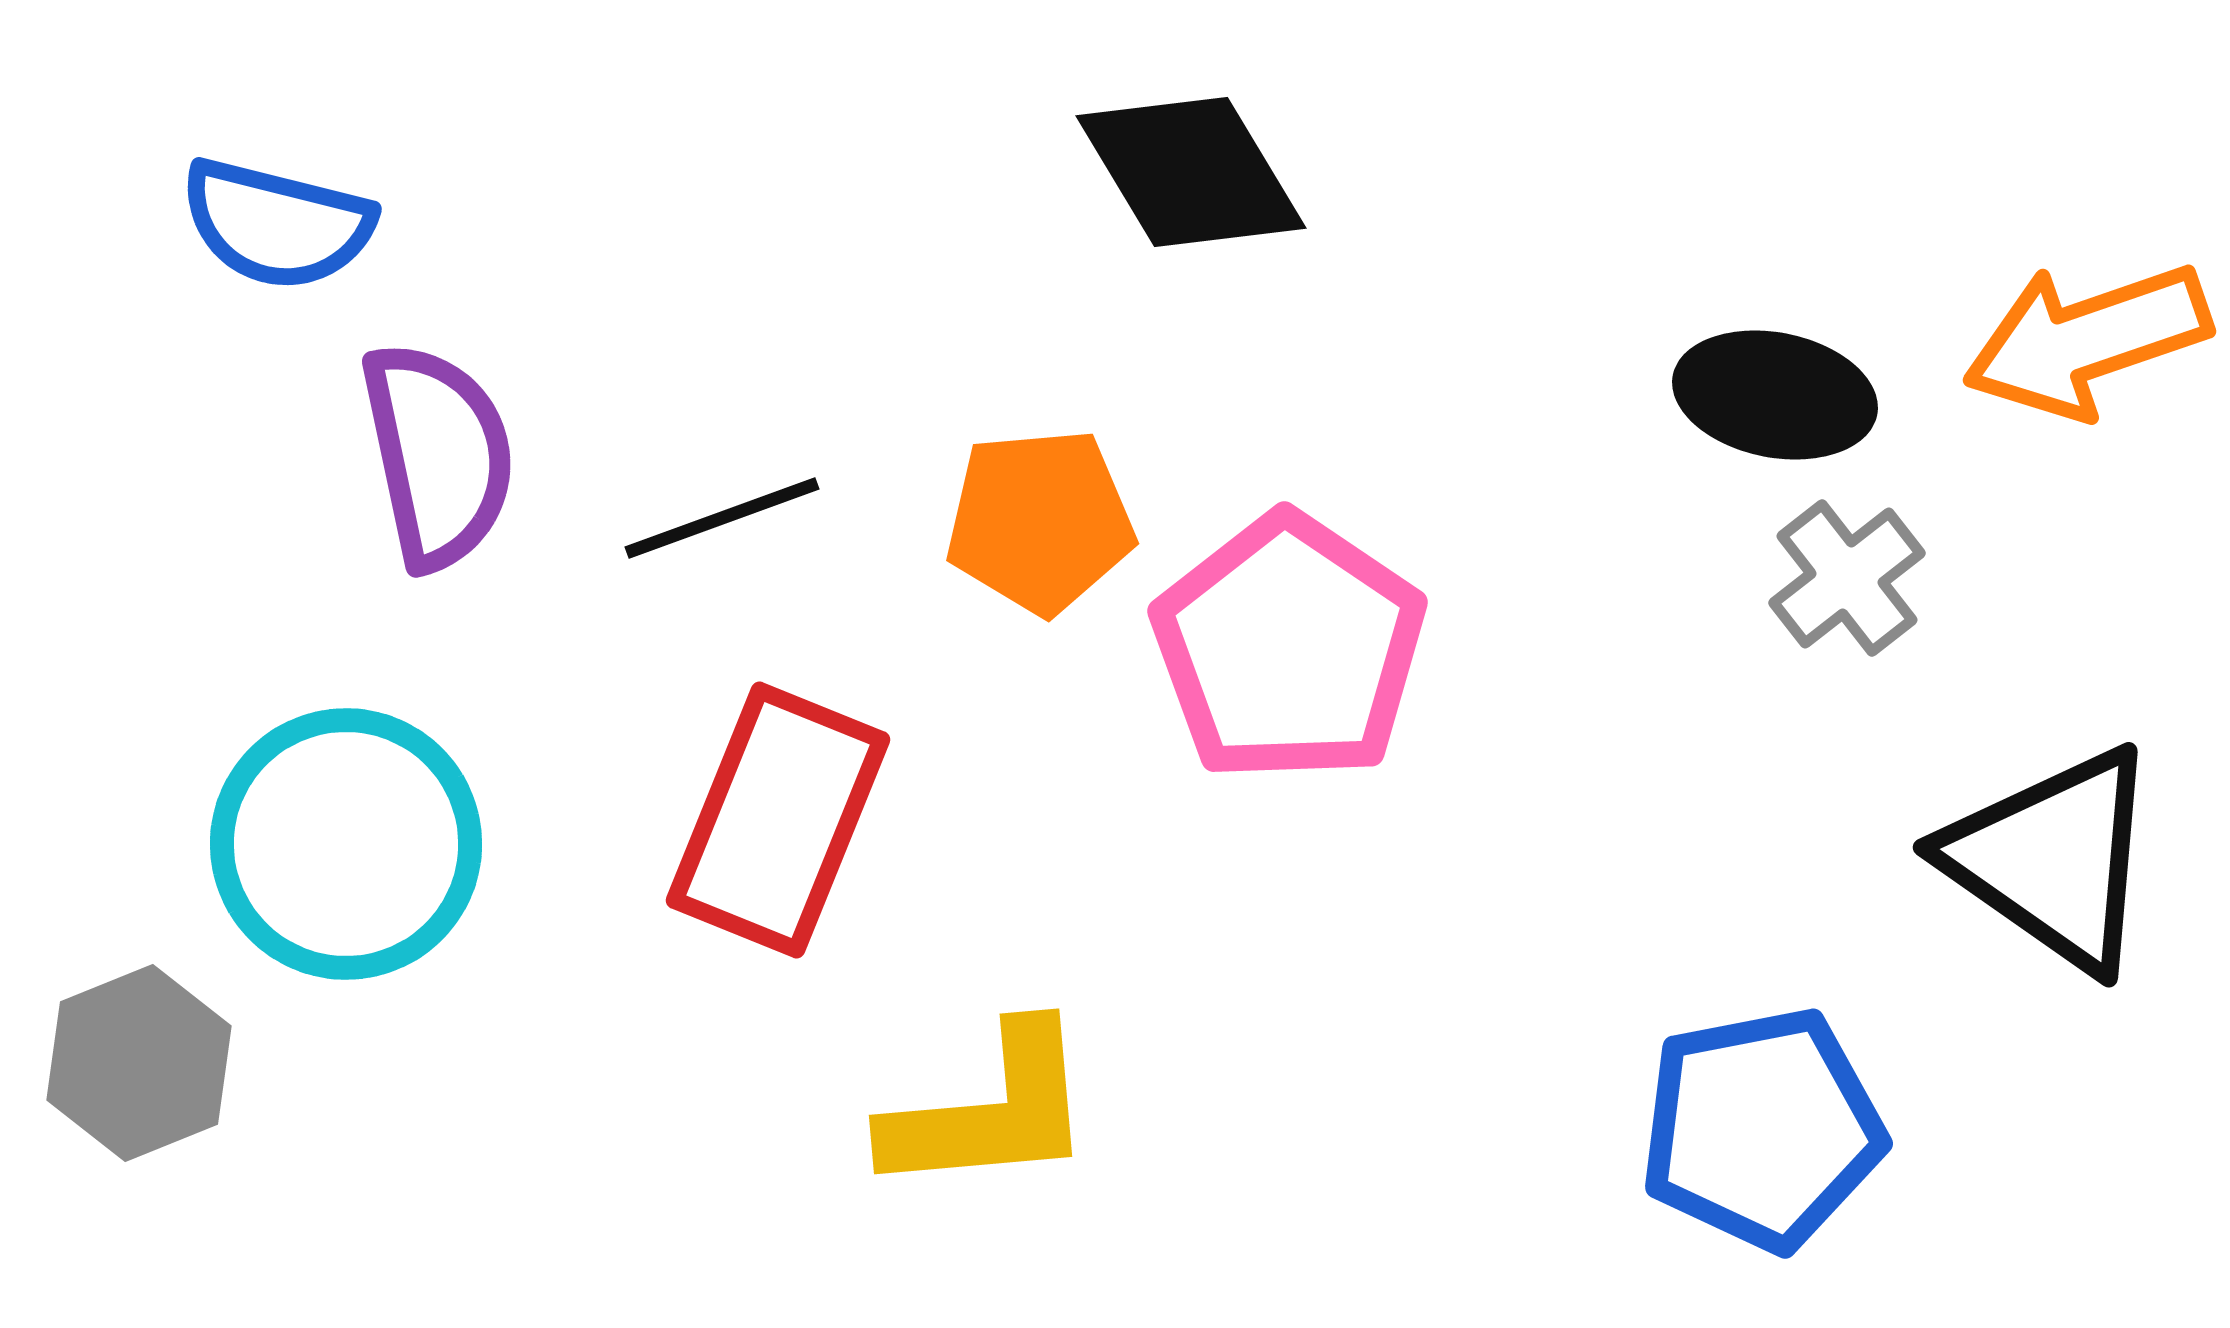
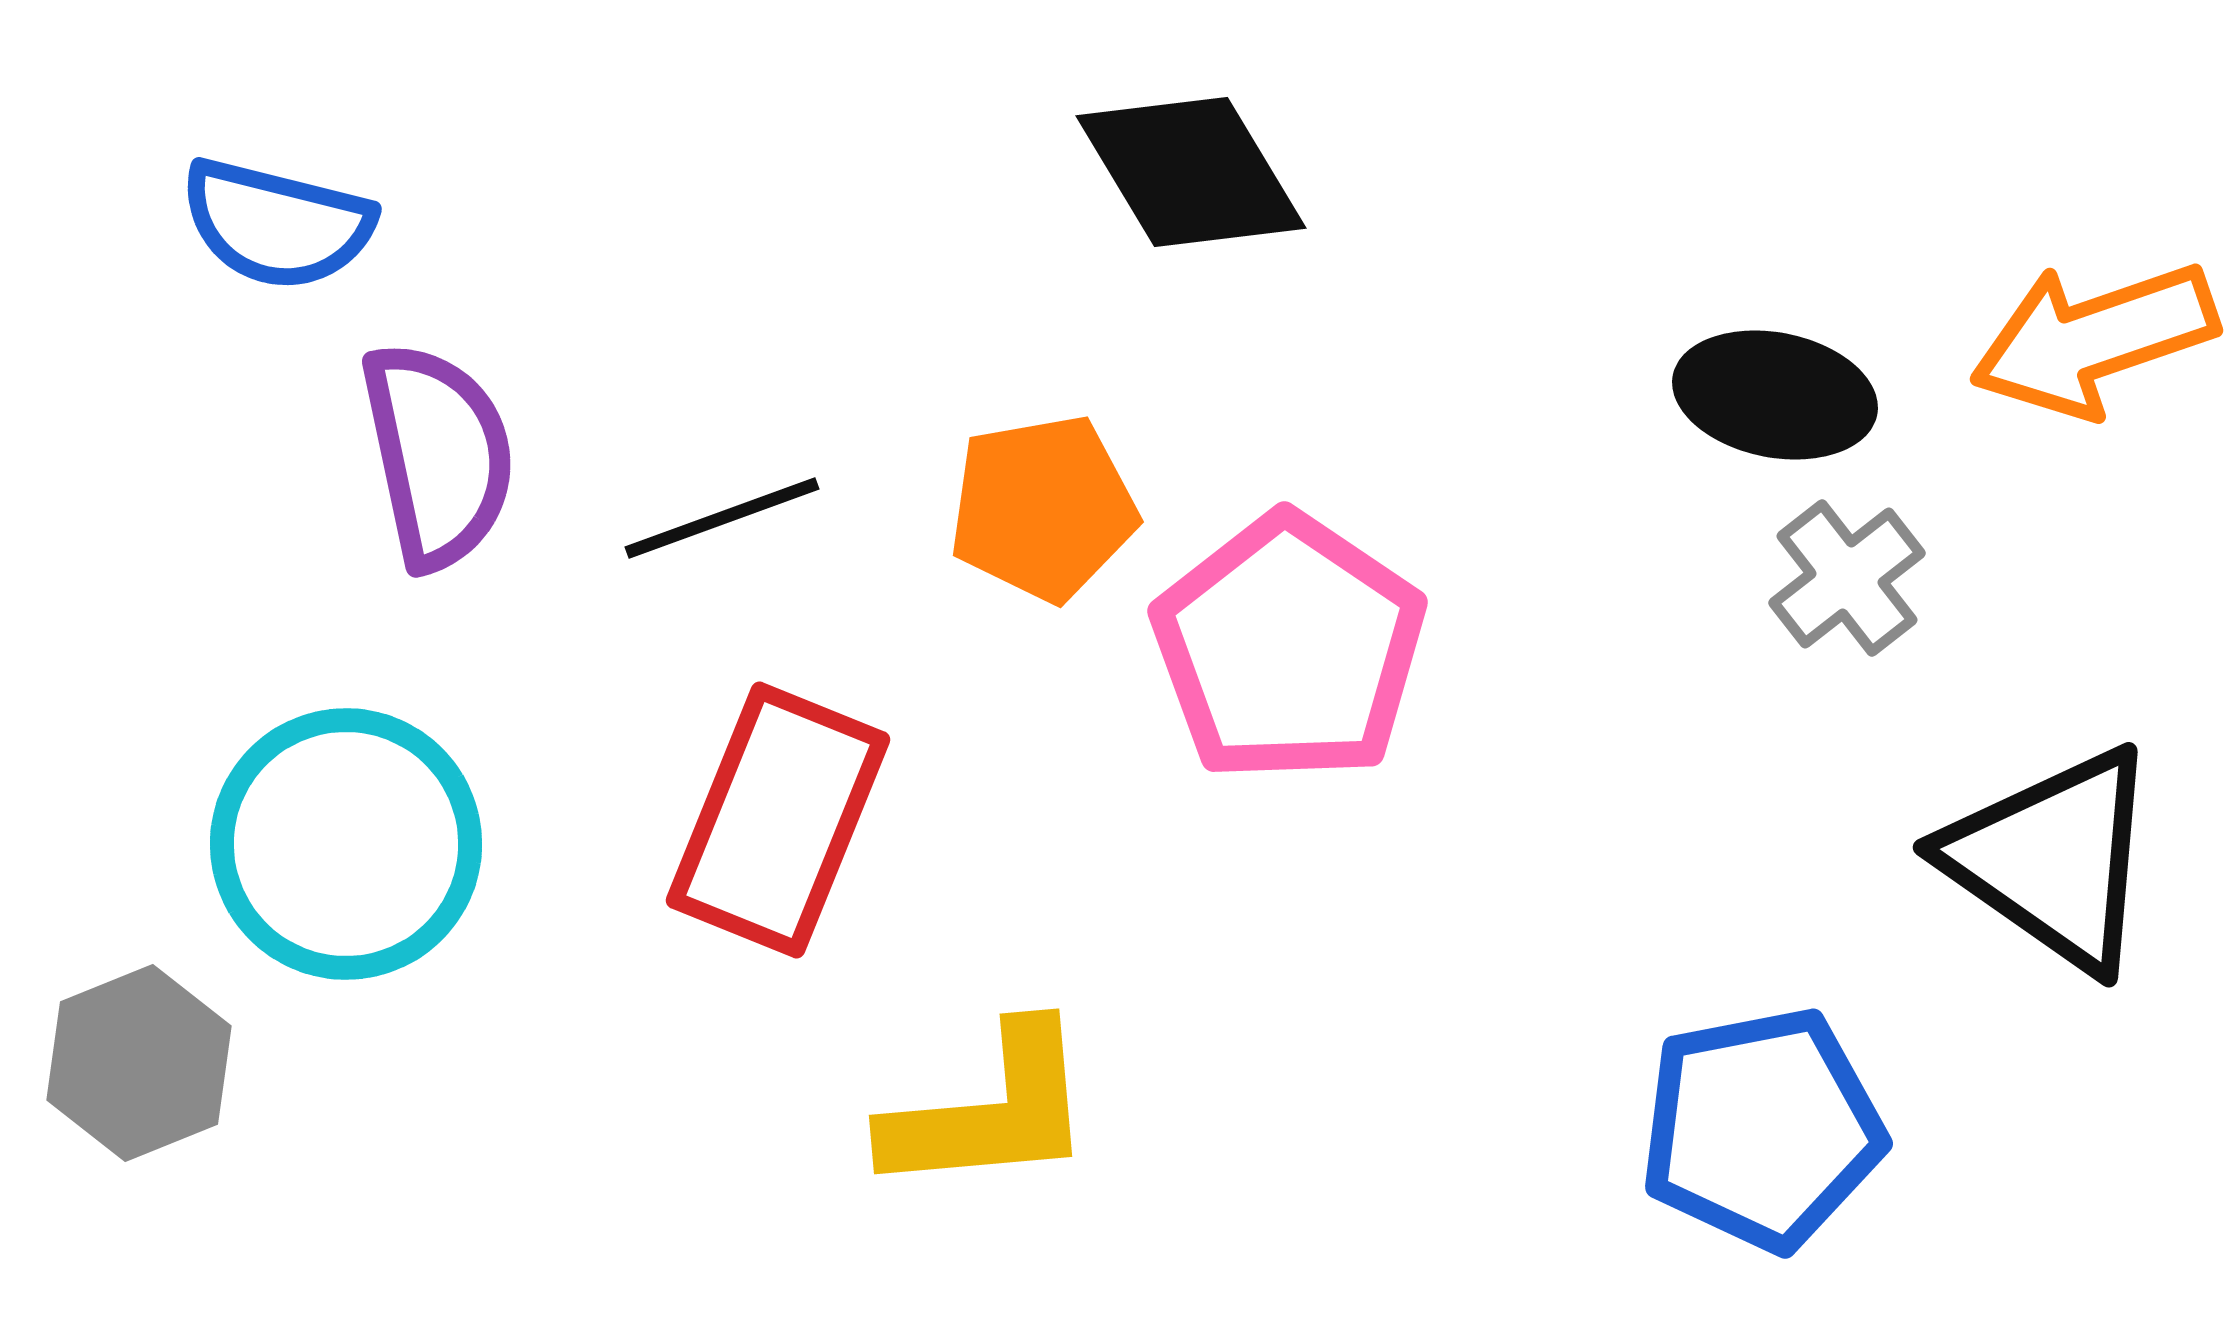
orange arrow: moved 7 px right, 1 px up
orange pentagon: moved 3 px right, 13 px up; rotated 5 degrees counterclockwise
